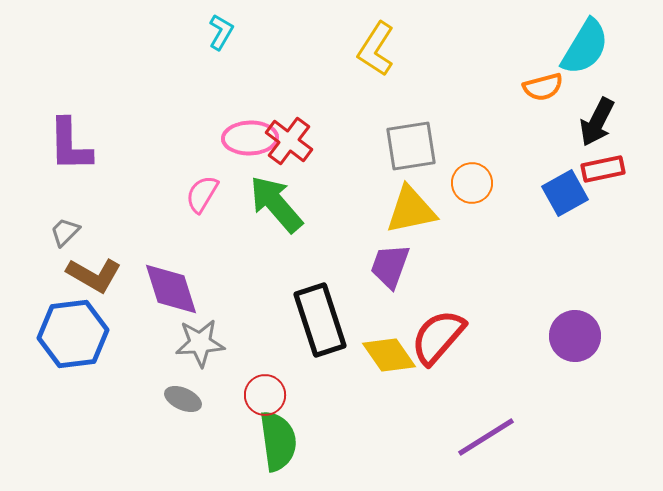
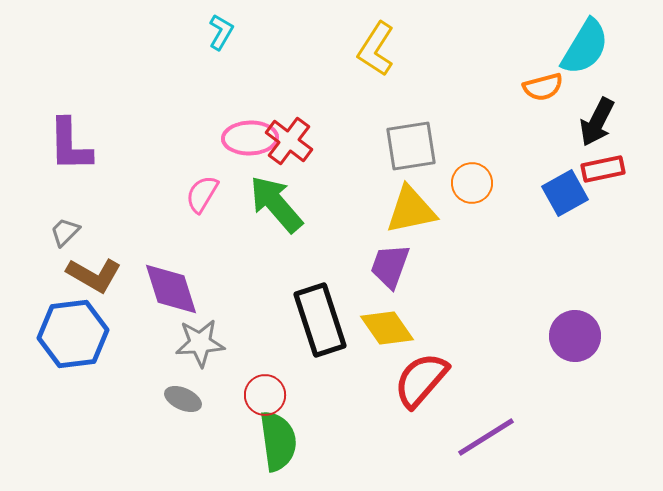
red semicircle: moved 17 px left, 43 px down
yellow diamond: moved 2 px left, 27 px up
